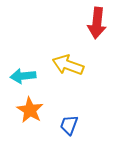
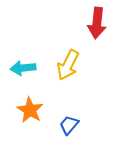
yellow arrow: rotated 84 degrees counterclockwise
cyan arrow: moved 8 px up
blue trapezoid: rotated 20 degrees clockwise
